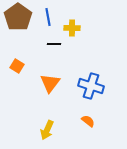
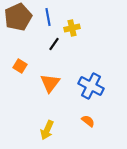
brown pentagon: rotated 12 degrees clockwise
yellow cross: rotated 14 degrees counterclockwise
black line: rotated 56 degrees counterclockwise
orange square: moved 3 px right
blue cross: rotated 10 degrees clockwise
